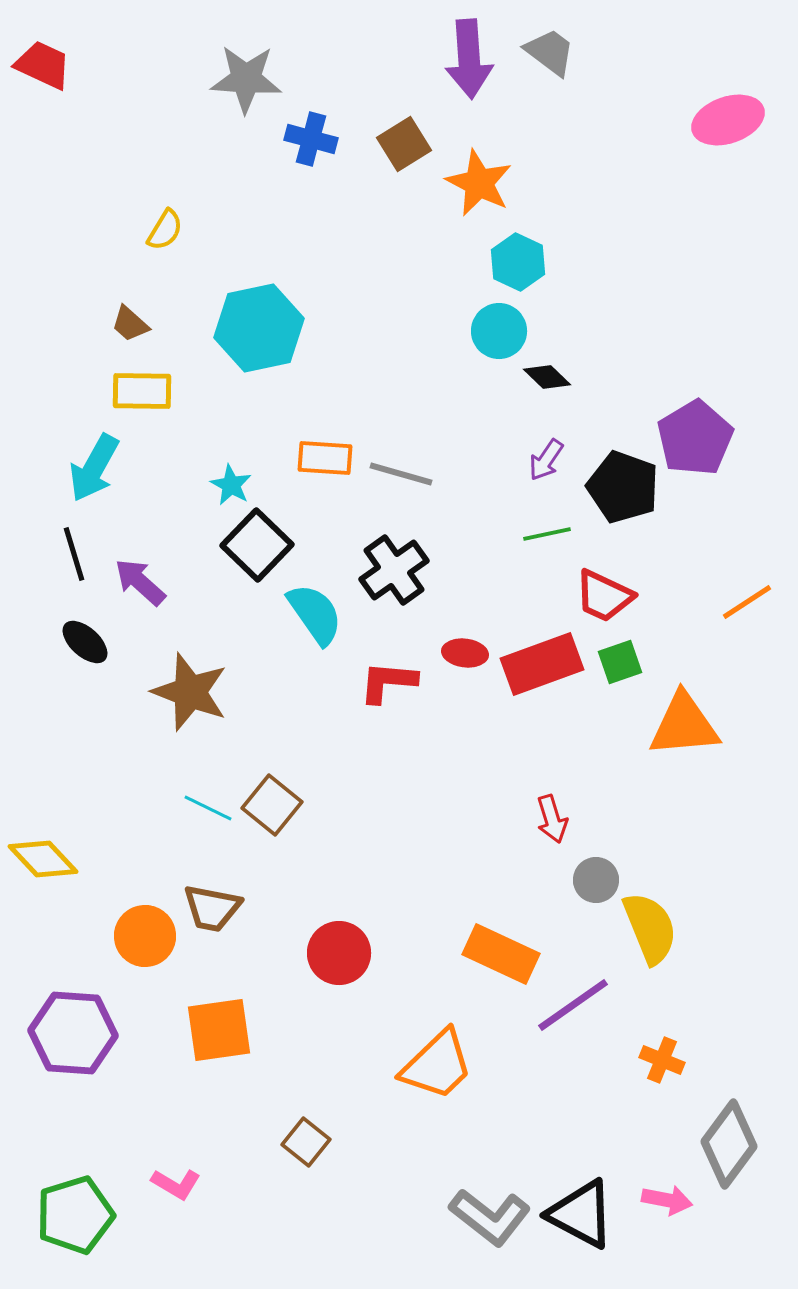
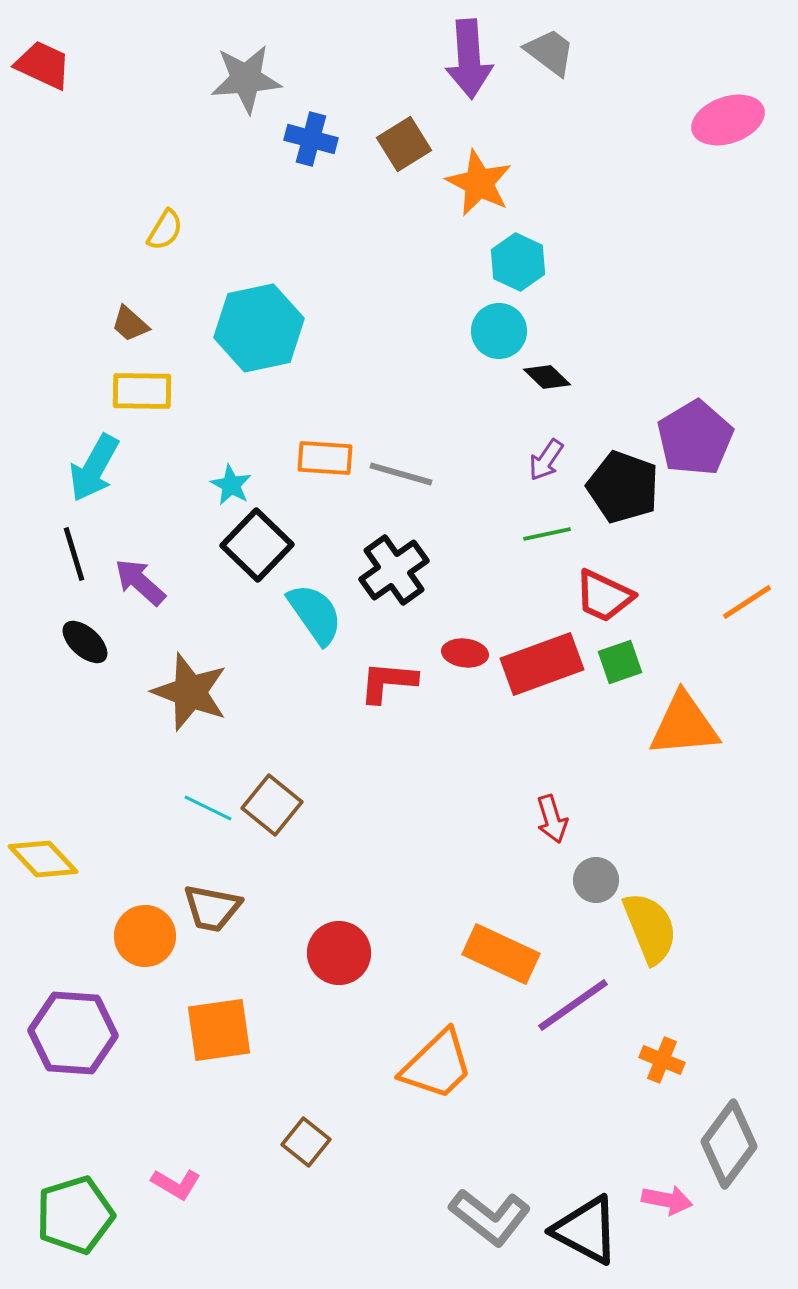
gray star at (246, 79): rotated 8 degrees counterclockwise
black triangle at (581, 1214): moved 5 px right, 16 px down
